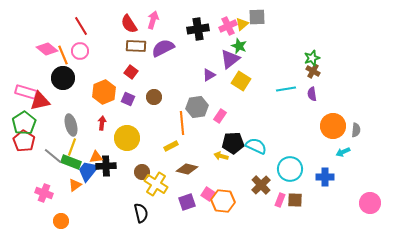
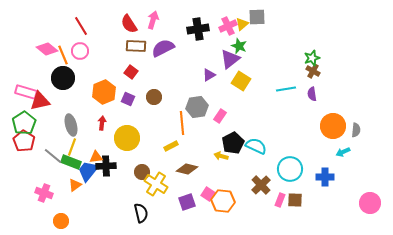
black pentagon at (233, 143): rotated 25 degrees counterclockwise
